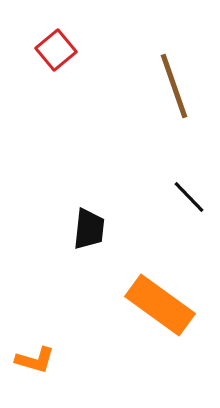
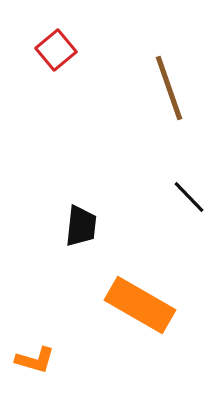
brown line: moved 5 px left, 2 px down
black trapezoid: moved 8 px left, 3 px up
orange rectangle: moved 20 px left; rotated 6 degrees counterclockwise
